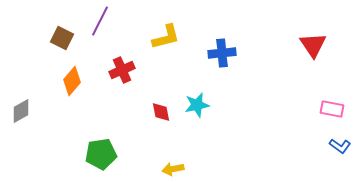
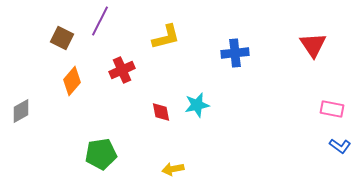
blue cross: moved 13 px right
